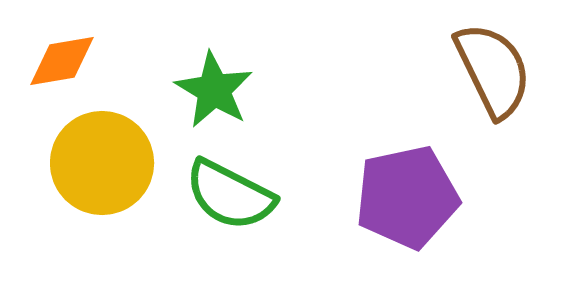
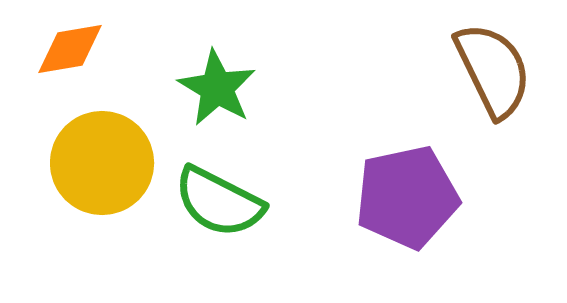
orange diamond: moved 8 px right, 12 px up
green star: moved 3 px right, 2 px up
green semicircle: moved 11 px left, 7 px down
